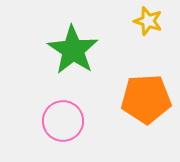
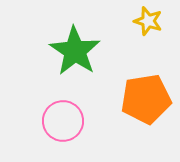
green star: moved 2 px right, 1 px down
orange pentagon: rotated 6 degrees counterclockwise
